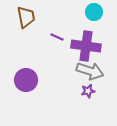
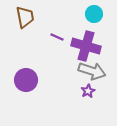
cyan circle: moved 2 px down
brown trapezoid: moved 1 px left
purple cross: rotated 8 degrees clockwise
gray arrow: moved 2 px right
purple star: rotated 16 degrees counterclockwise
